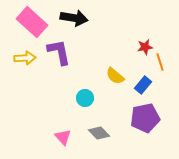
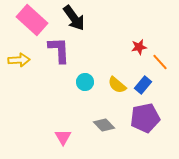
black arrow: rotated 44 degrees clockwise
pink rectangle: moved 2 px up
red star: moved 6 px left
purple L-shape: moved 2 px up; rotated 8 degrees clockwise
yellow arrow: moved 6 px left, 2 px down
orange line: rotated 24 degrees counterclockwise
yellow semicircle: moved 2 px right, 9 px down
cyan circle: moved 16 px up
gray diamond: moved 5 px right, 8 px up
pink triangle: rotated 12 degrees clockwise
